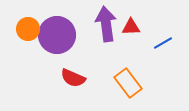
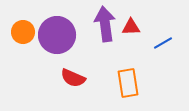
purple arrow: moved 1 px left
orange circle: moved 5 px left, 3 px down
orange rectangle: rotated 28 degrees clockwise
